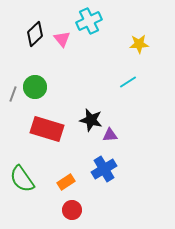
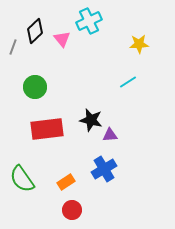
black diamond: moved 3 px up
gray line: moved 47 px up
red rectangle: rotated 24 degrees counterclockwise
